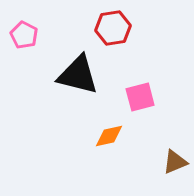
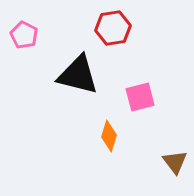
orange diamond: rotated 60 degrees counterclockwise
brown triangle: rotated 44 degrees counterclockwise
